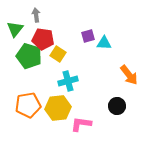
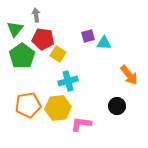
green pentagon: moved 7 px left; rotated 20 degrees clockwise
